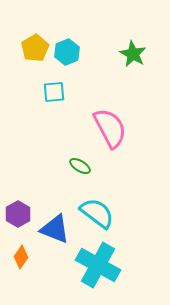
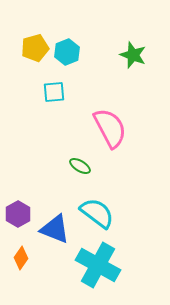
yellow pentagon: rotated 16 degrees clockwise
green star: moved 1 px down; rotated 8 degrees counterclockwise
orange diamond: moved 1 px down
